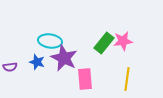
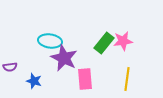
blue star: moved 3 px left, 19 px down
